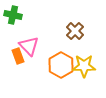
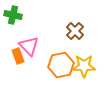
orange hexagon: rotated 20 degrees clockwise
